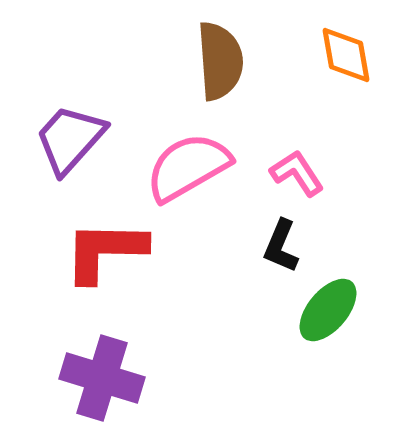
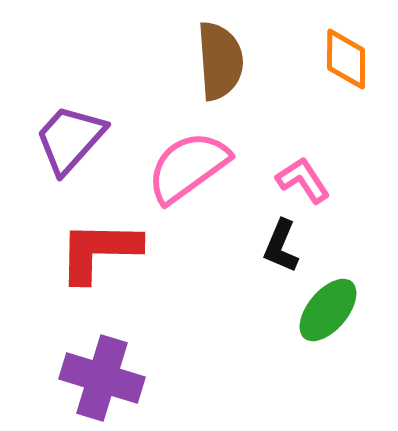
orange diamond: moved 4 px down; rotated 10 degrees clockwise
pink semicircle: rotated 6 degrees counterclockwise
pink L-shape: moved 6 px right, 7 px down
red L-shape: moved 6 px left
